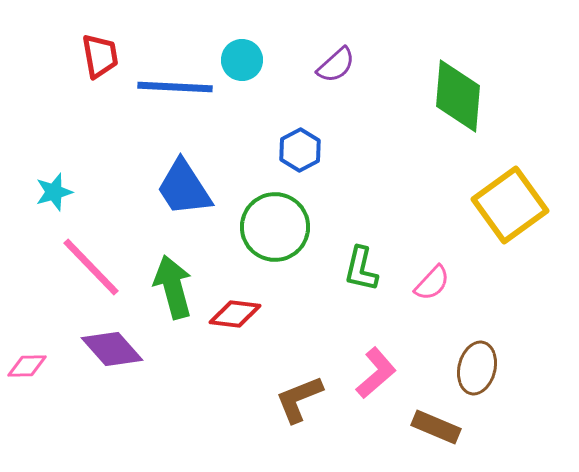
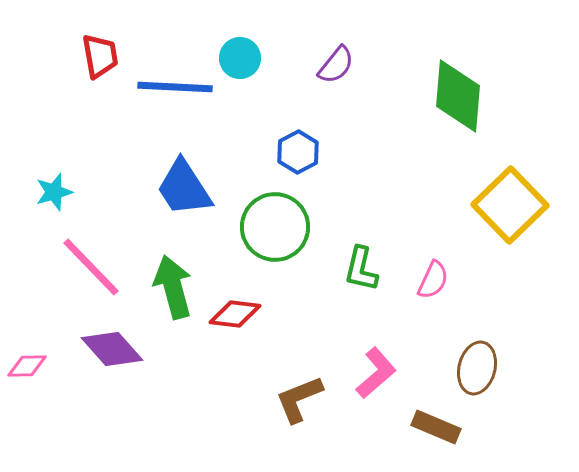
cyan circle: moved 2 px left, 2 px up
purple semicircle: rotated 9 degrees counterclockwise
blue hexagon: moved 2 px left, 2 px down
yellow square: rotated 8 degrees counterclockwise
pink semicircle: moved 1 px right, 3 px up; rotated 18 degrees counterclockwise
